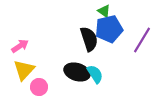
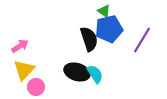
pink circle: moved 3 px left
